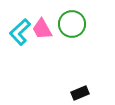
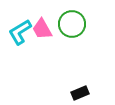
cyan L-shape: rotated 12 degrees clockwise
